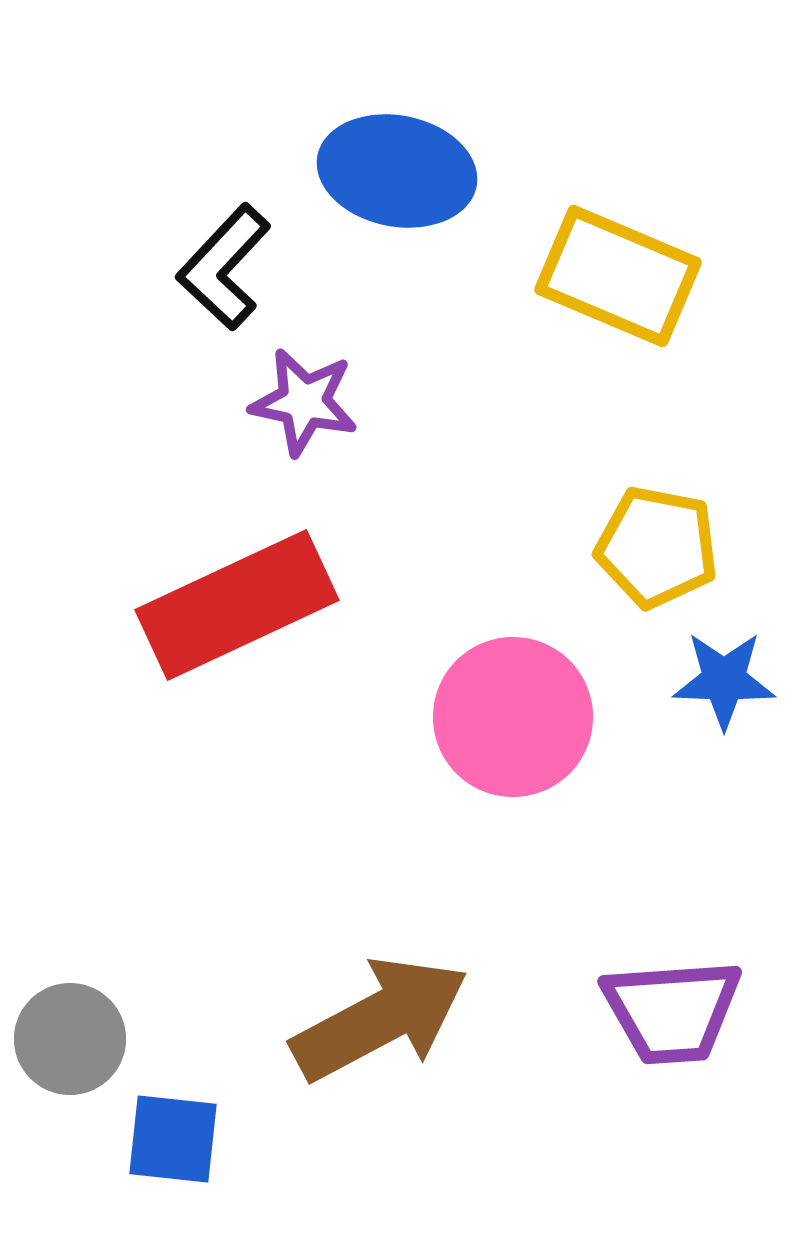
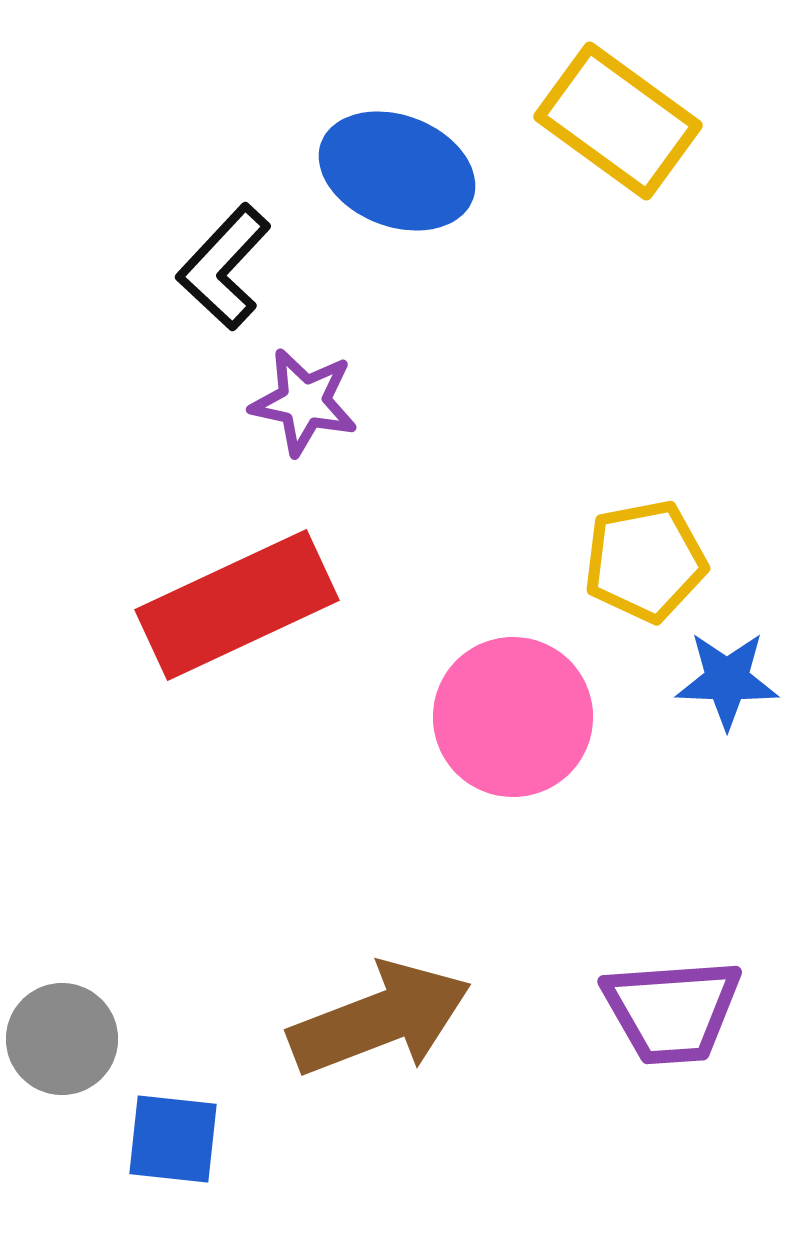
blue ellipse: rotated 10 degrees clockwise
yellow rectangle: moved 155 px up; rotated 13 degrees clockwise
yellow pentagon: moved 12 px left, 14 px down; rotated 22 degrees counterclockwise
blue star: moved 3 px right
brown arrow: rotated 7 degrees clockwise
gray circle: moved 8 px left
